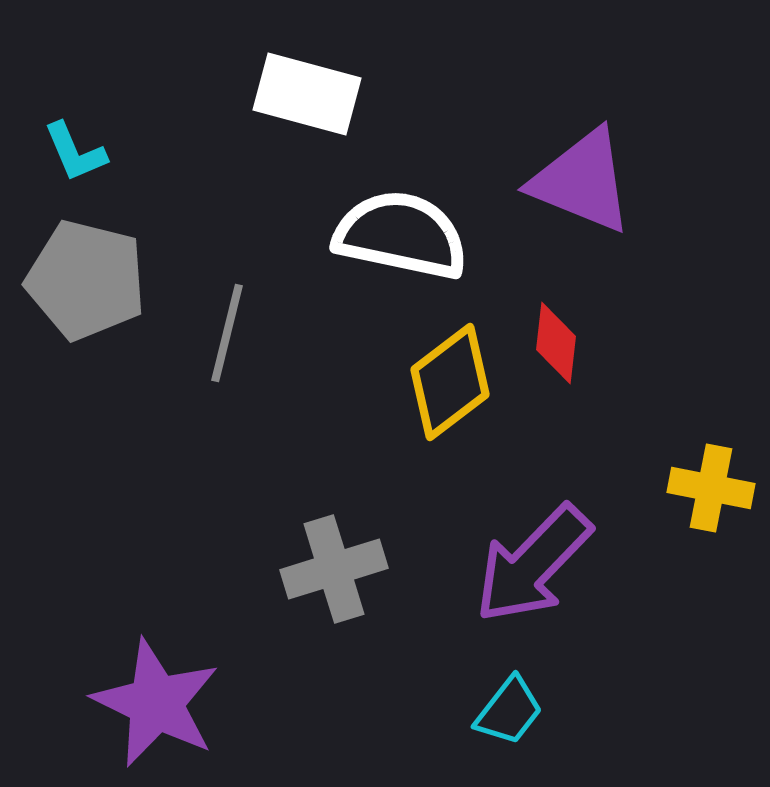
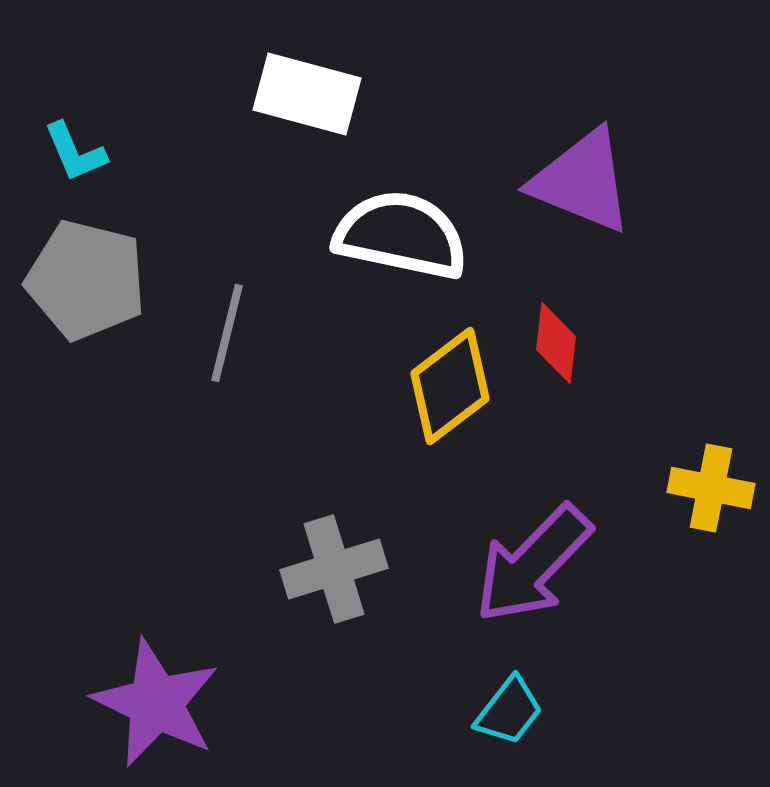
yellow diamond: moved 4 px down
